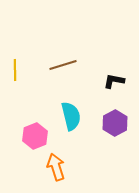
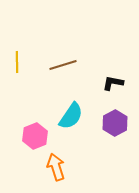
yellow line: moved 2 px right, 8 px up
black L-shape: moved 1 px left, 2 px down
cyan semicircle: rotated 48 degrees clockwise
